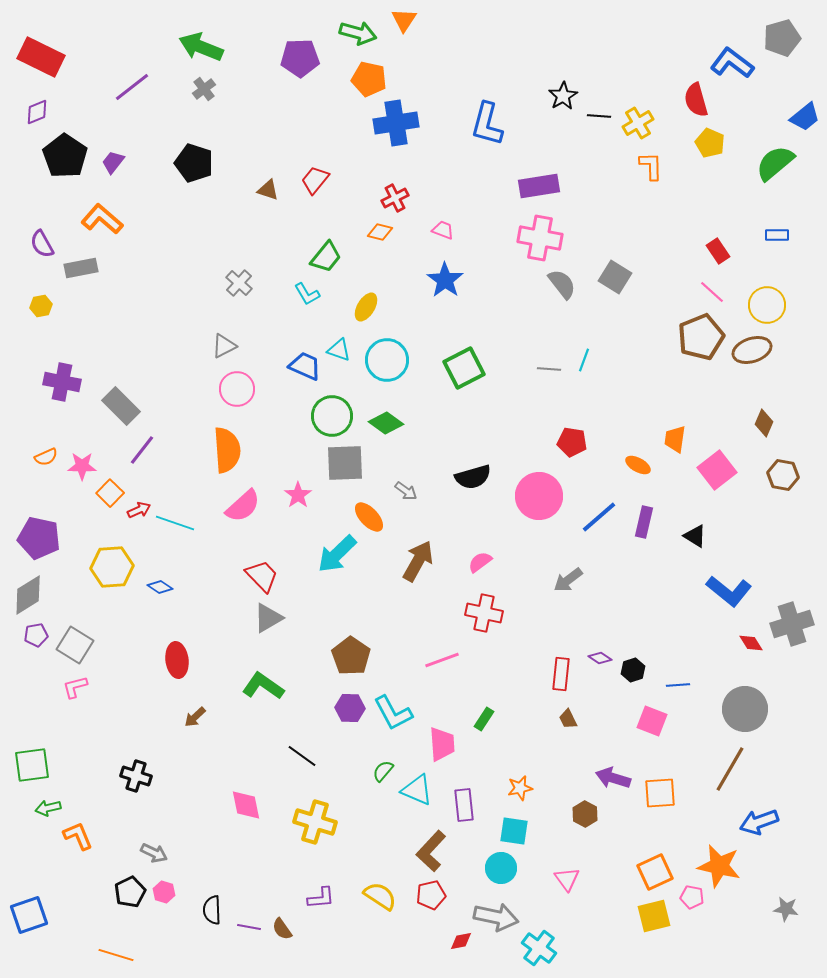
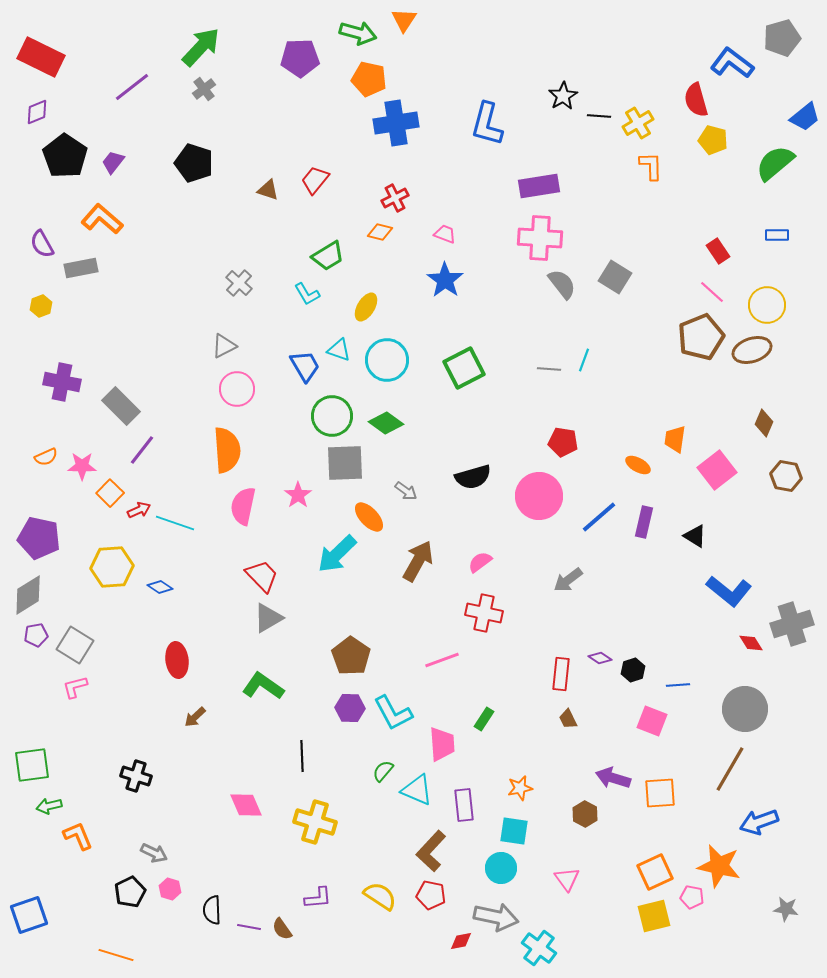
green arrow at (201, 47): rotated 111 degrees clockwise
yellow pentagon at (710, 143): moved 3 px right, 3 px up; rotated 8 degrees counterclockwise
pink trapezoid at (443, 230): moved 2 px right, 4 px down
pink cross at (540, 238): rotated 6 degrees counterclockwise
green trapezoid at (326, 257): moved 2 px right, 1 px up; rotated 20 degrees clockwise
yellow hexagon at (41, 306): rotated 10 degrees counterclockwise
blue trapezoid at (305, 366): rotated 36 degrees clockwise
red pentagon at (572, 442): moved 9 px left
brown hexagon at (783, 475): moved 3 px right, 1 px down
pink semicircle at (243, 506): rotated 144 degrees clockwise
black line at (302, 756): rotated 52 degrees clockwise
pink diamond at (246, 805): rotated 12 degrees counterclockwise
green arrow at (48, 808): moved 1 px right, 2 px up
pink hexagon at (164, 892): moved 6 px right, 3 px up
red pentagon at (431, 895): rotated 24 degrees clockwise
purple L-shape at (321, 898): moved 3 px left
